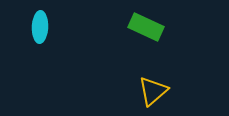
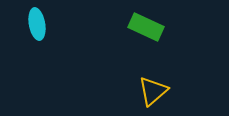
cyan ellipse: moved 3 px left, 3 px up; rotated 12 degrees counterclockwise
